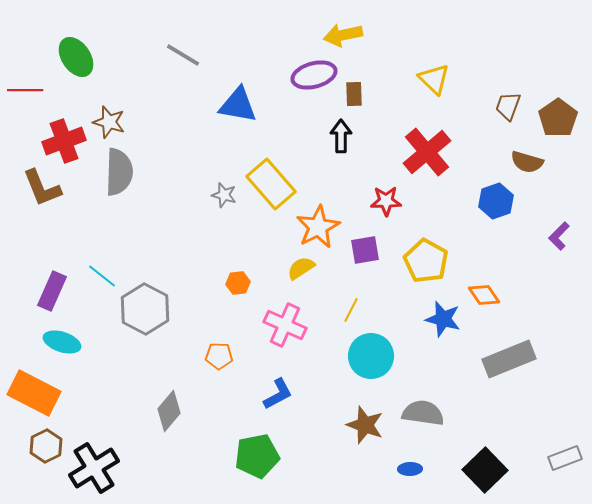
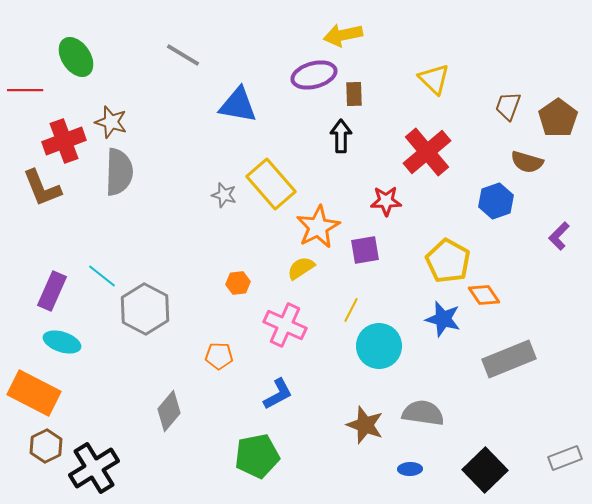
brown star at (109, 122): moved 2 px right
yellow pentagon at (426, 261): moved 22 px right
cyan circle at (371, 356): moved 8 px right, 10 px up
